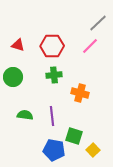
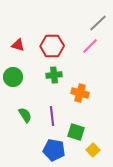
green semicircle: rotated 49 degrees clockwise
green square: moved 2 px right, 4 px up
